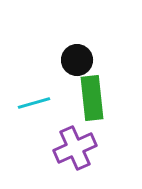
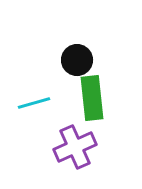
purple cross: moved 1 px up
